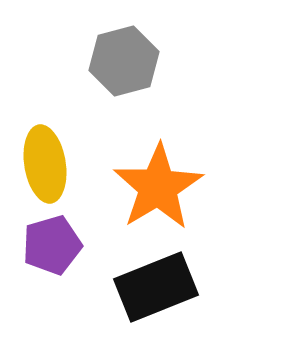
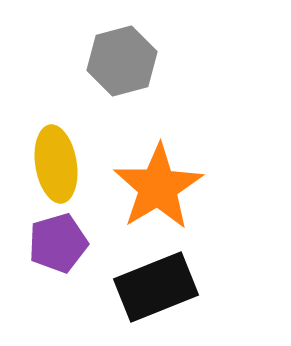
gray hexagon: moved 2 px left
yellow ellipse: moved 11 px right
purple pentagon: moved 6 px right, 2 px up
